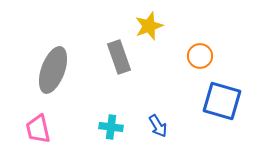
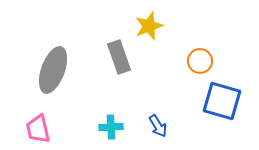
orange circle: moved 5 px down
cyan cross: rotated 10 degrees counterclockwise
